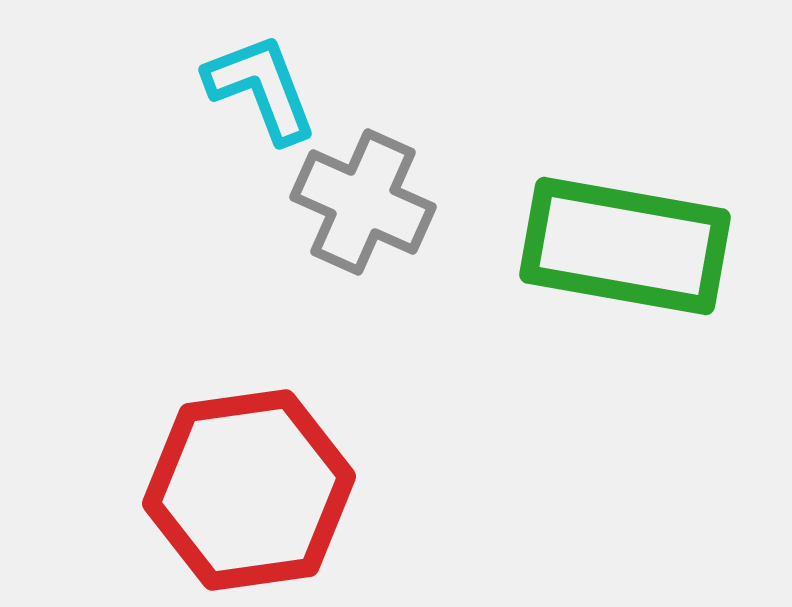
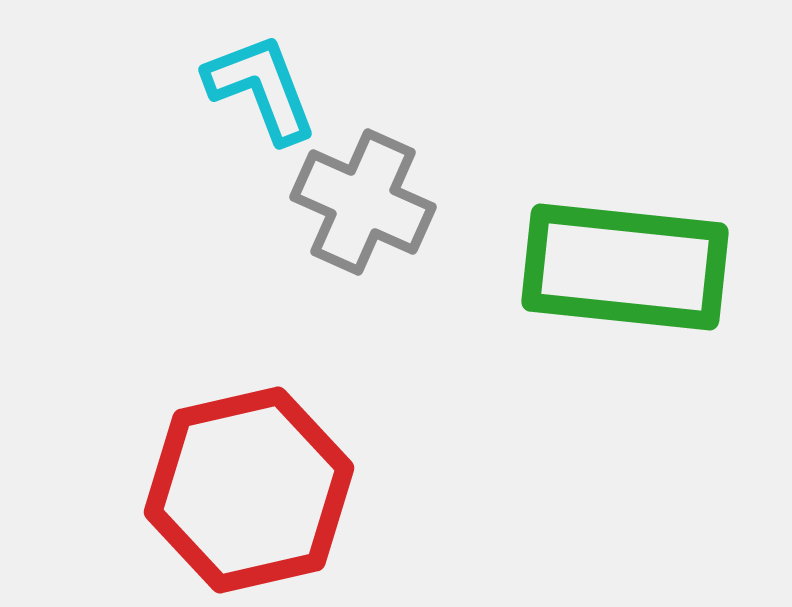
green rectangle: moved 21 px down; rotated 4 degrees counterclockwise
red hexagon: rotated 5 degrees counterclockwise
